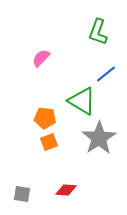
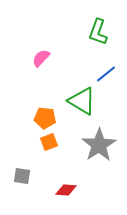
gray star: moved 7 px down
gray square: moved 18 px up
